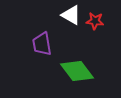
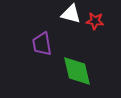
white triangle: moved 1 px up; rotated 15 degrees counterclockwise
green diamond: rotated 24 degrees clockwise
